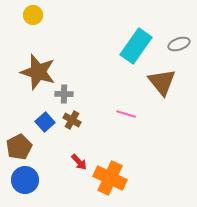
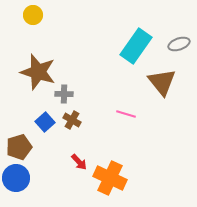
brown pentagon: rotated 10 degrees clockwise
blue circle: moved 9 px left, 2 px up
